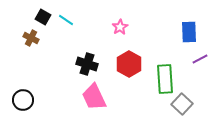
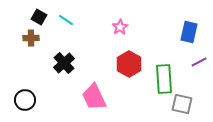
black square: moved 4 px left
blue rectangle: rotated 15 degrees clockwise
brown cross: rotated 28 degrees counterclockwise
purple line: moved 1 px left, 3 px down
black cross: moved 23 px left, 1 px up; rotated 30 degrees clockwise
green rectangle: moved 1 px left
black circle: moved 2 px right
gray square: rotated 30 degrees counterclockwise
